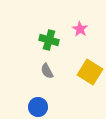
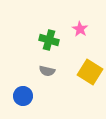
gray semicircle: rotated 49 degrees counterclockwise
blue circle: moved 15 px left, 11 px up
